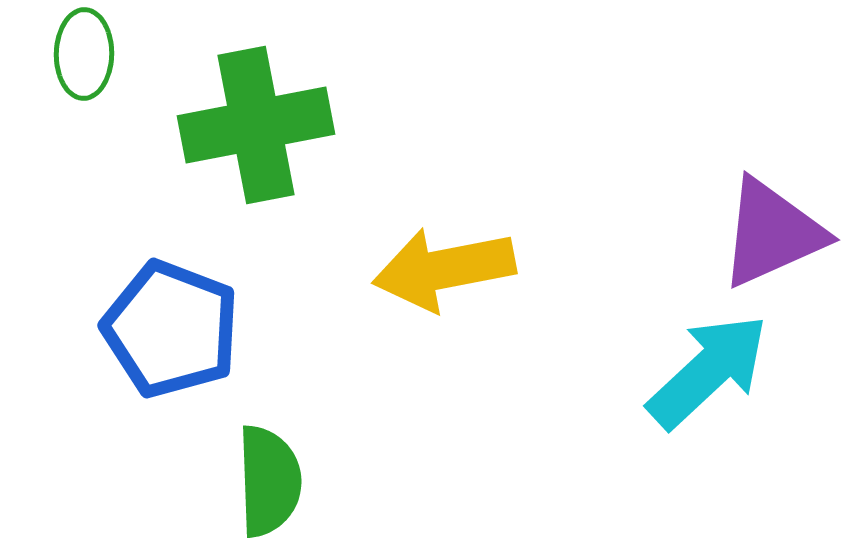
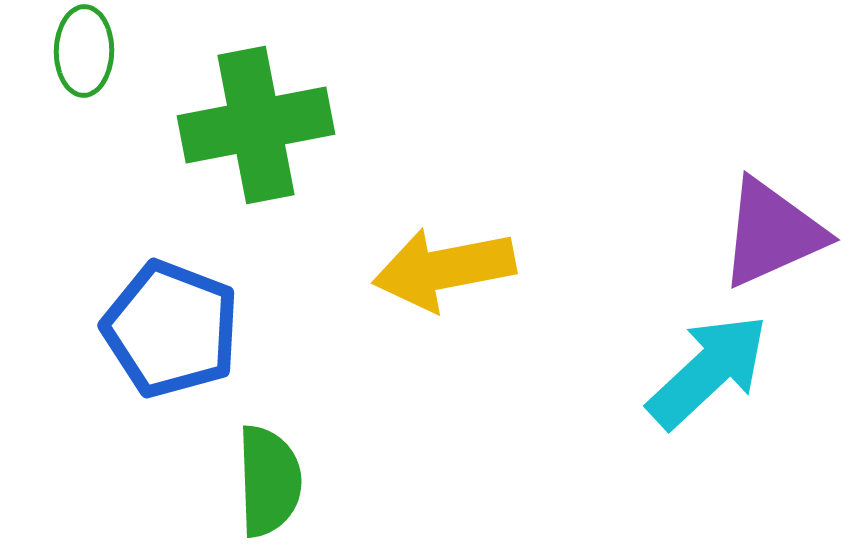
green ellipse: moved 3 px up
